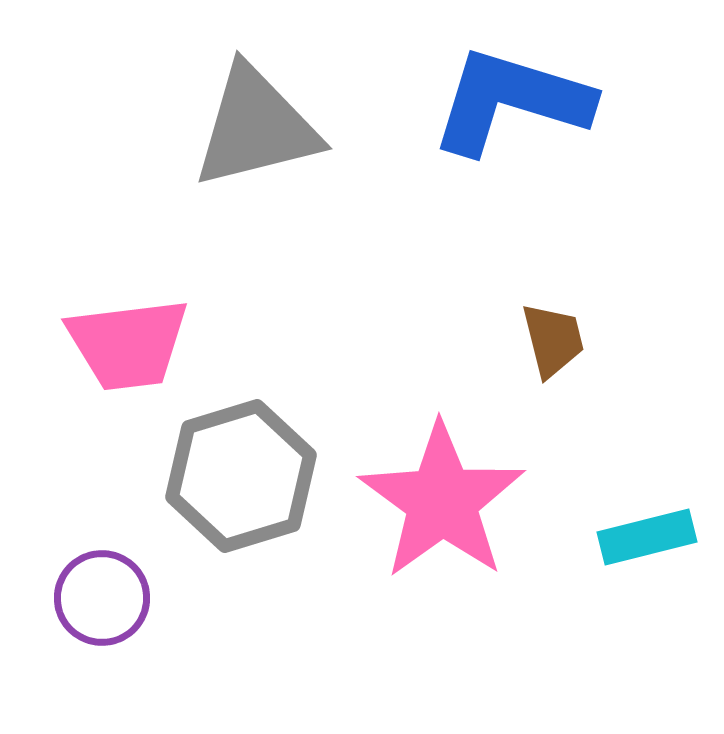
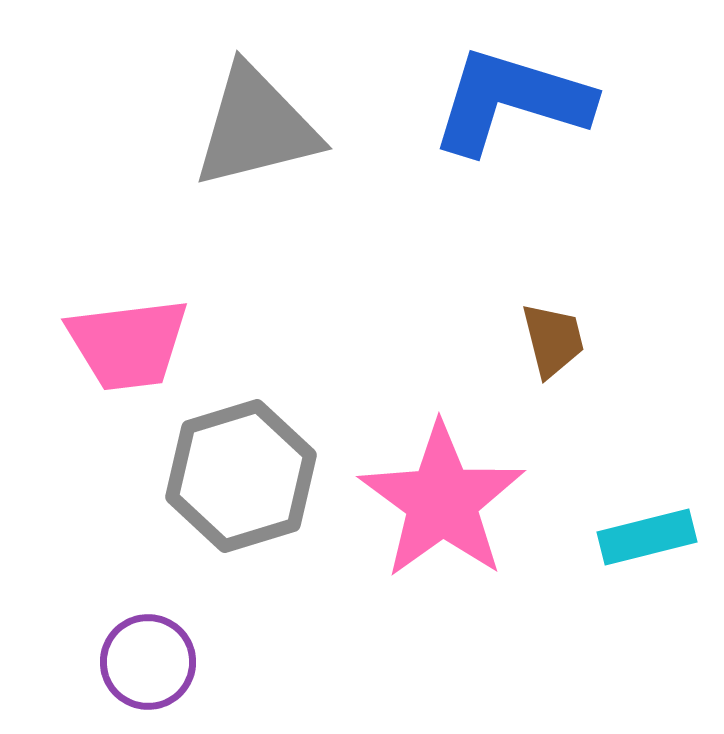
purple circle: moved 46 px right, 64 px down
